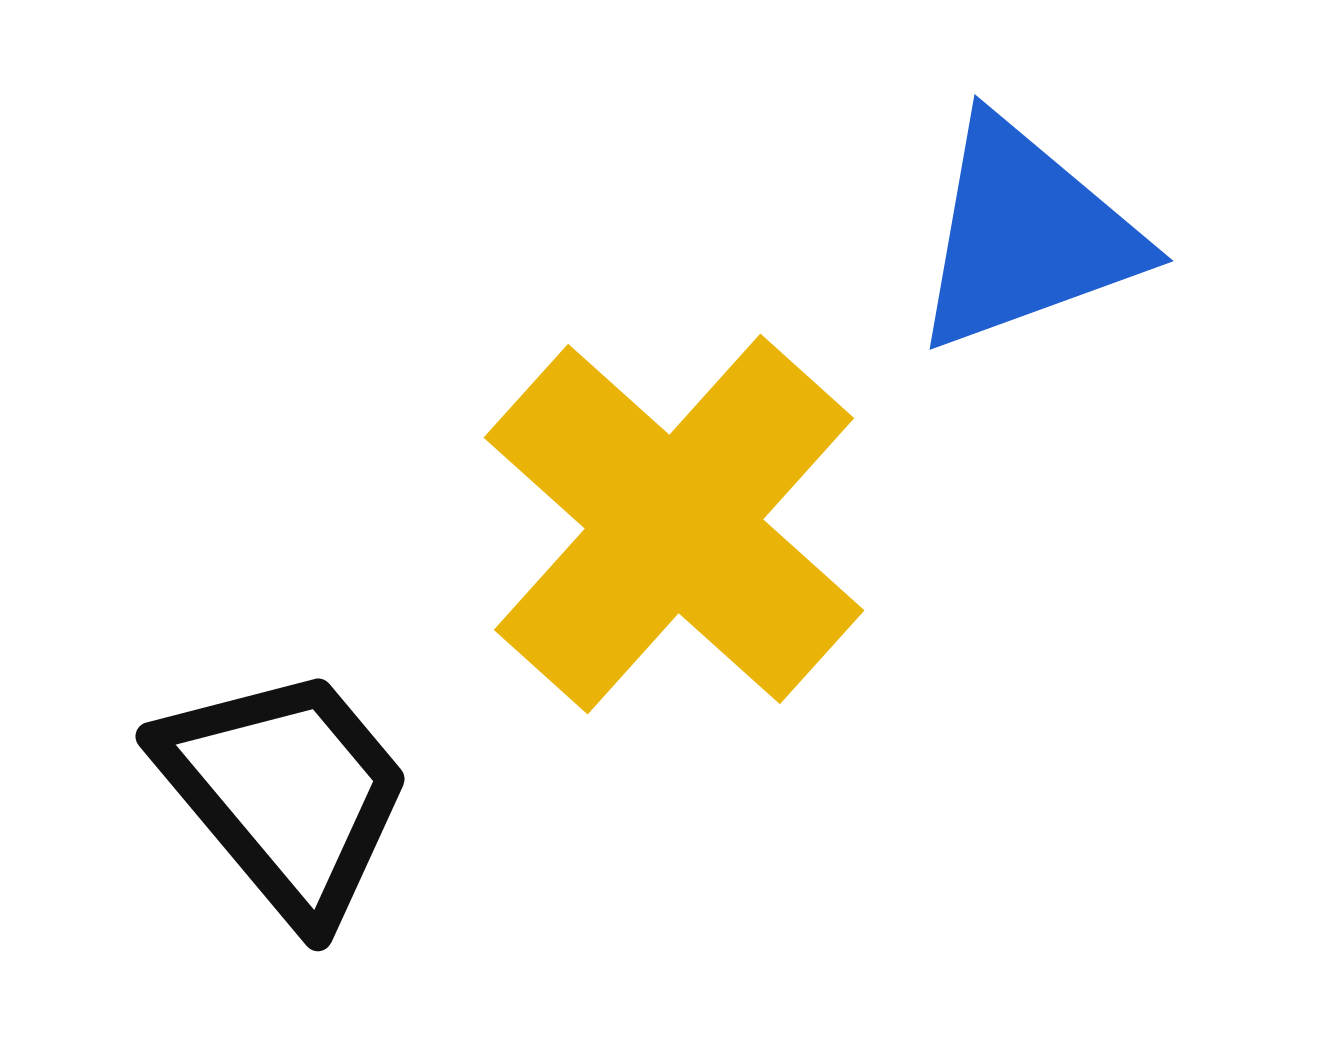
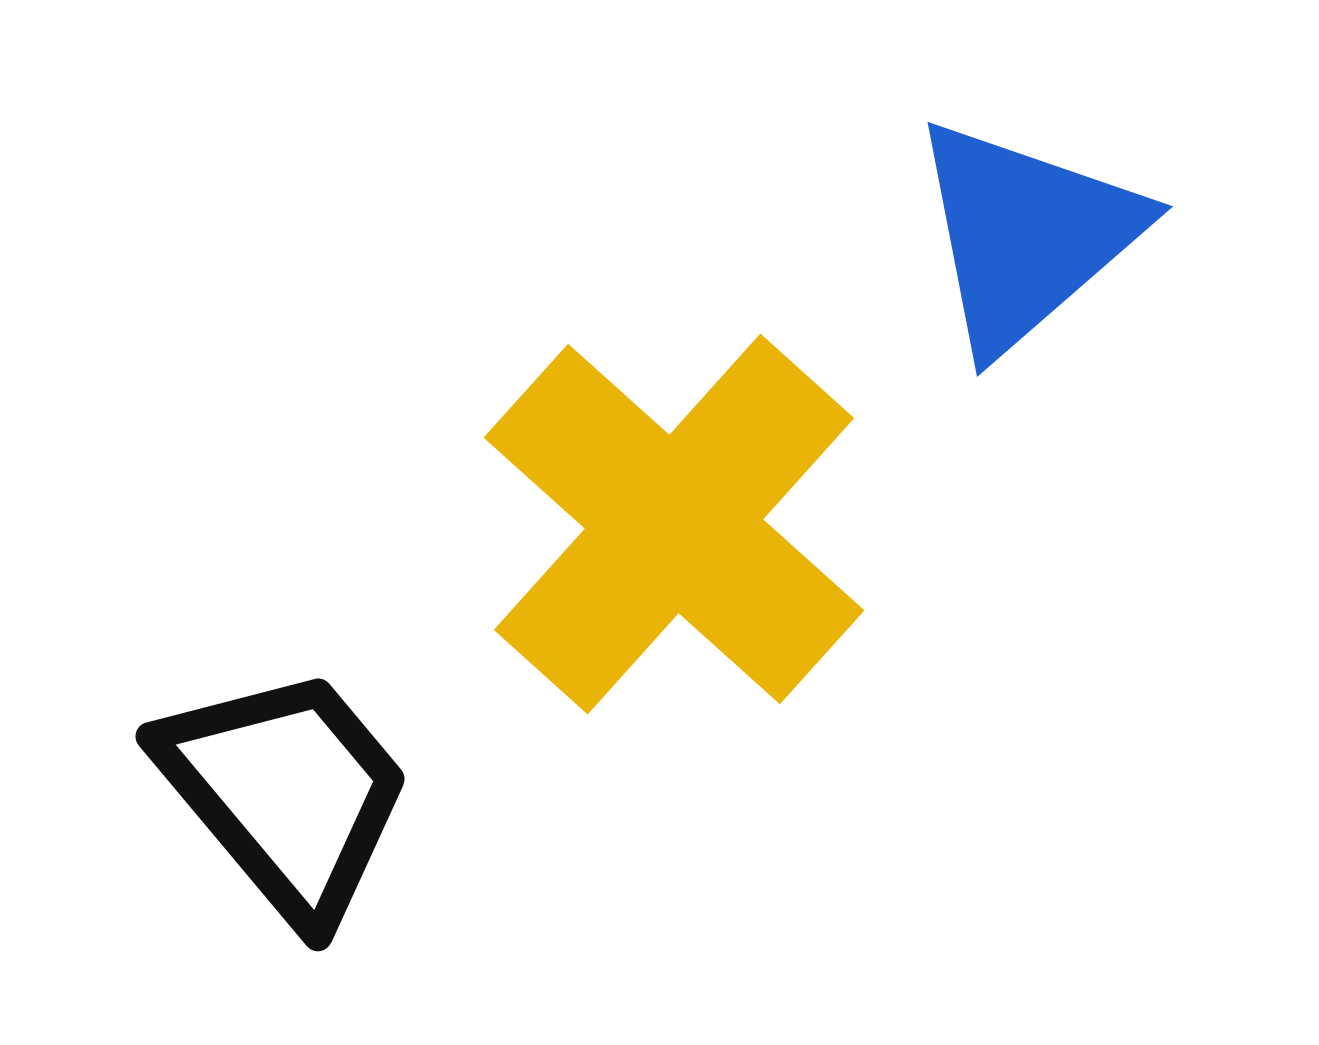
blue triangle: rotated 21 degrees counterclockwise
